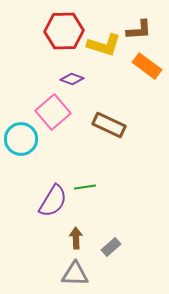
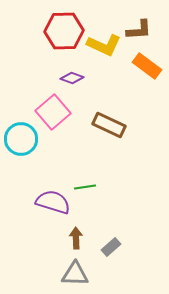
yellow L-shape: rotated 8 degrees clockwise
purple diamond: moved 1 px up
purple semicircle: moved 1 px down; rotated 104 degrees counterclockwise
